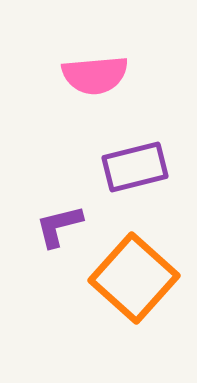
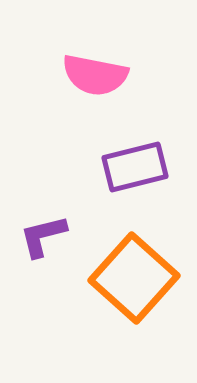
pink semicircle: rotated 16 degrees clockwise
purple L-shape: moved 16 px left, 10 px down
